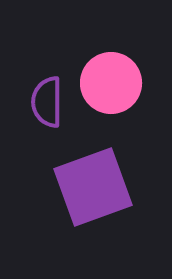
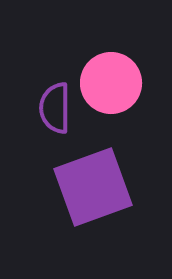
purple semicircle: moved 8 px right, 6 px down
